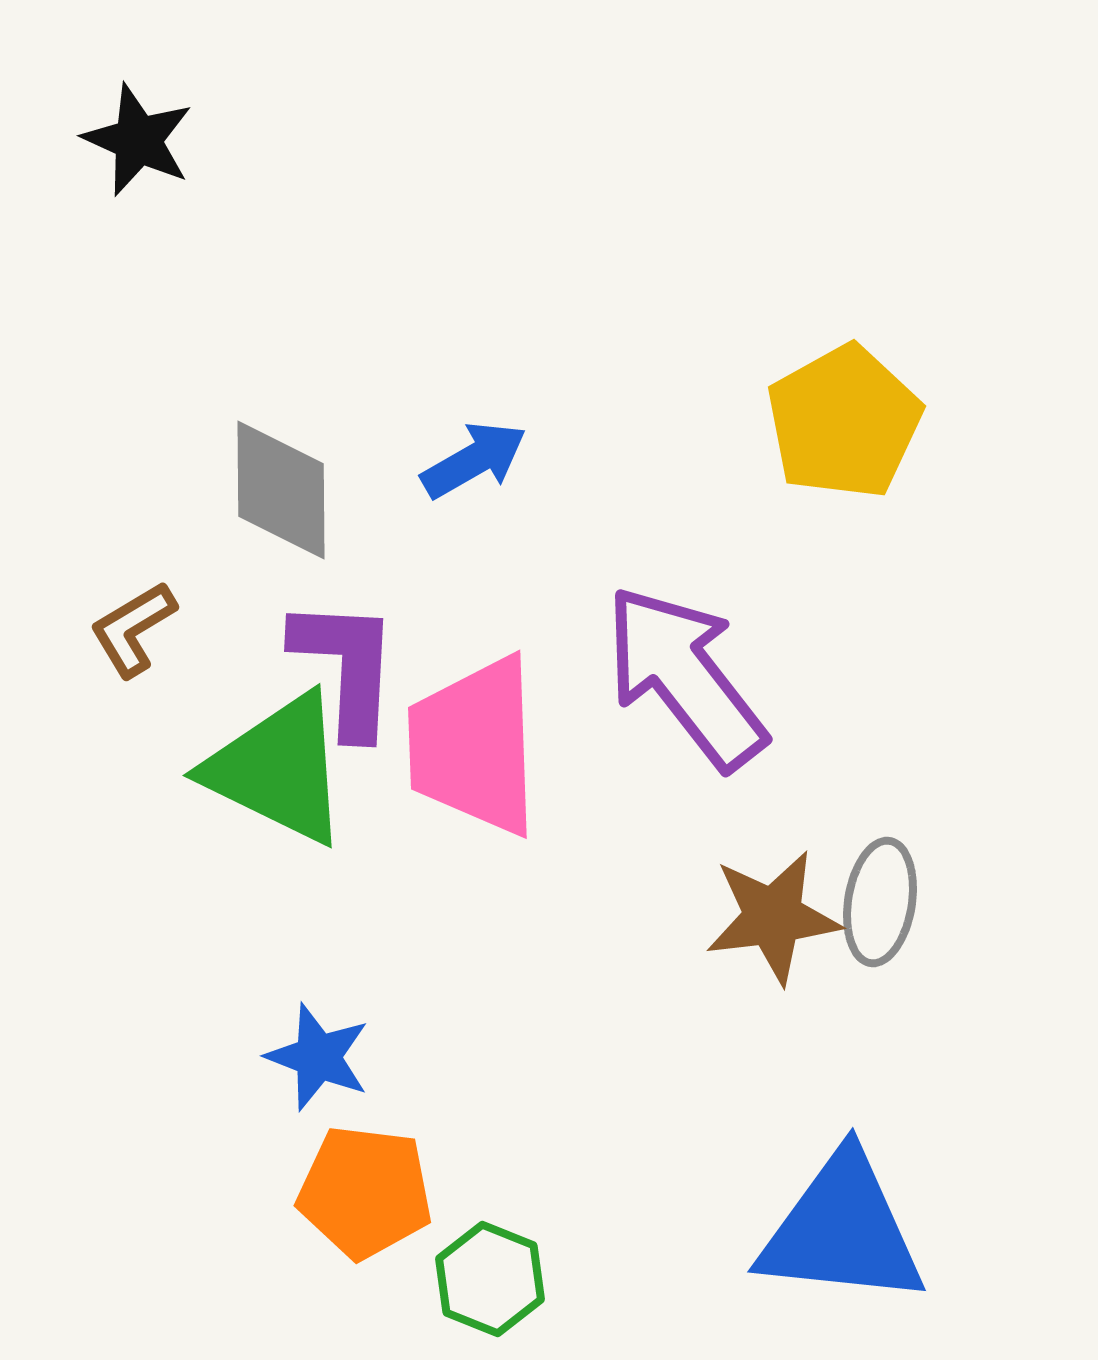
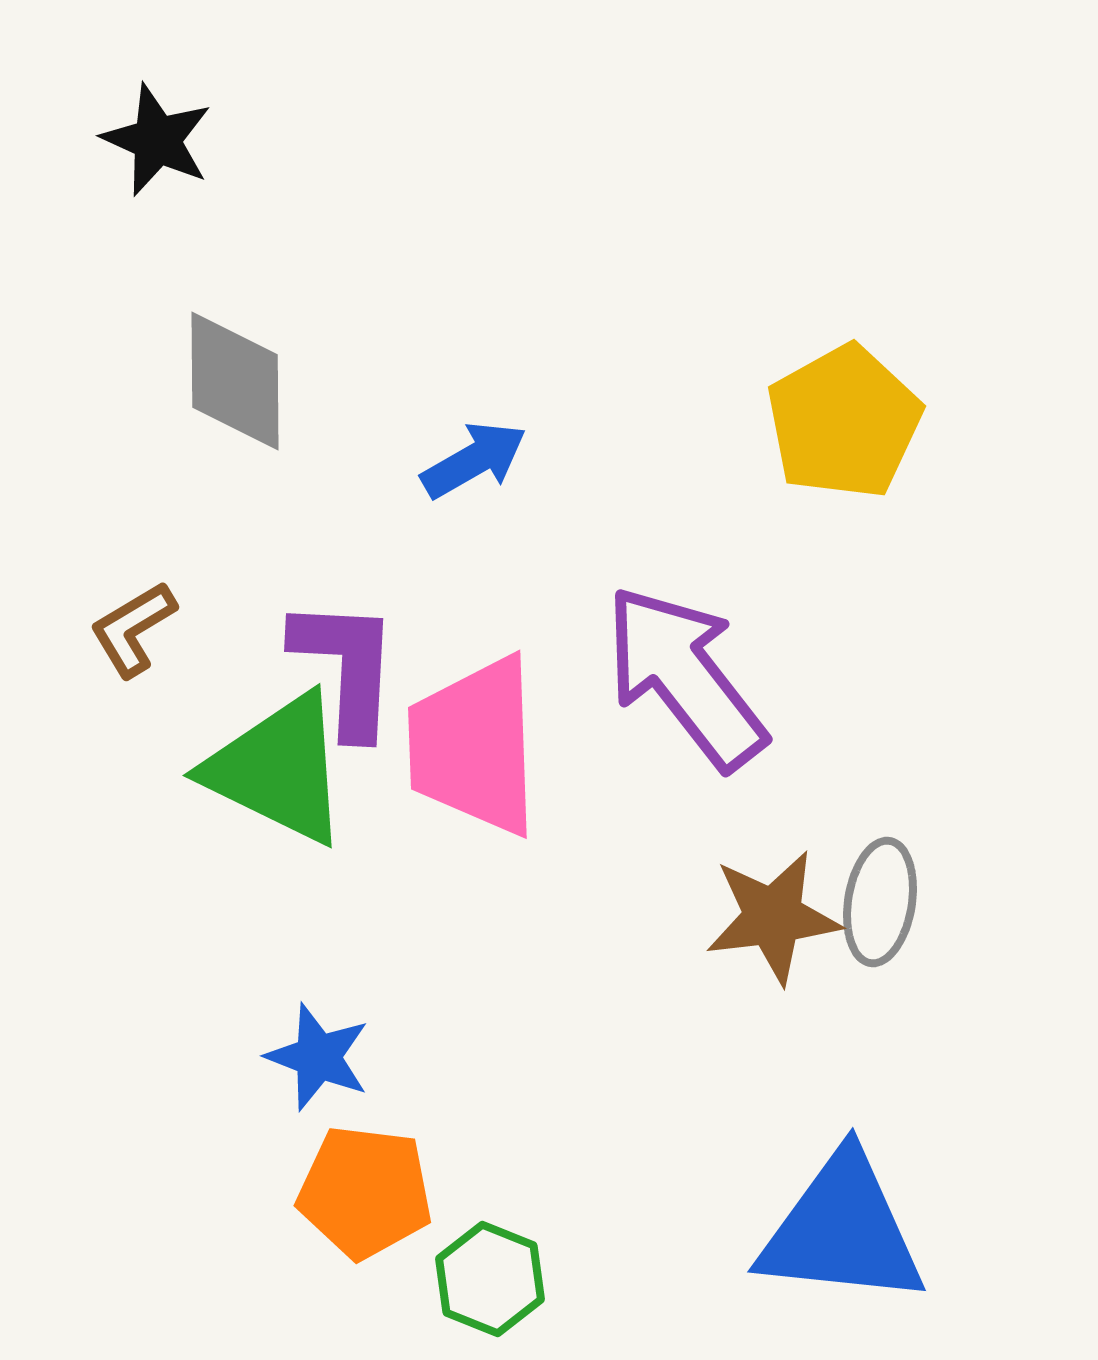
black star: moved 19 px right
gray diamond: moved 46 px left, 109 px up
